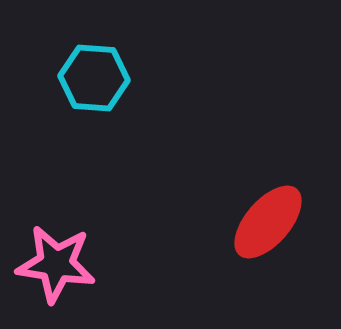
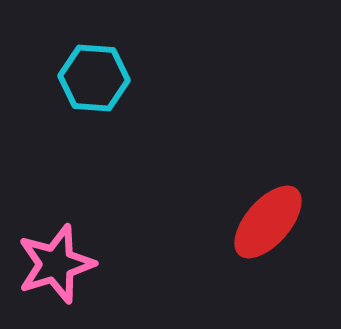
pink star: rotated 26 degrees counterclockwise
